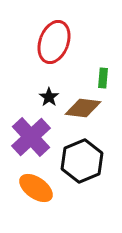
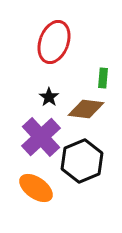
brown diamond: moved 3 px right, 1 px down
purple cross: moved 10 px right
